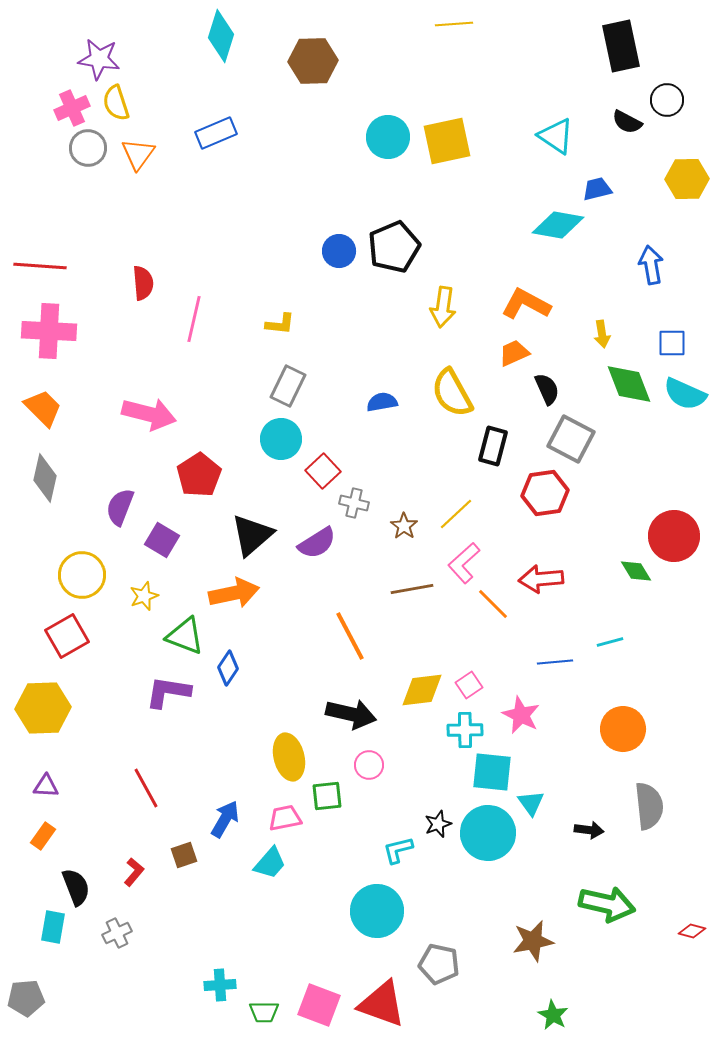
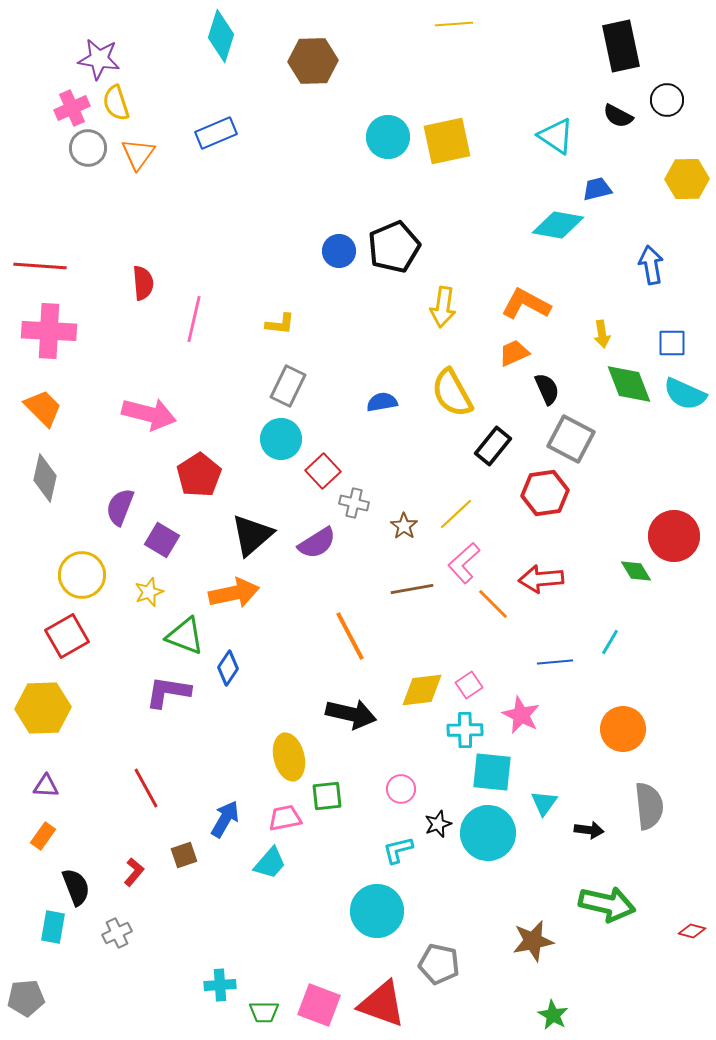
black semicircle at (627, 122): moved 9 px left, 6 px up
black rectangle at (493, 446): rotated 24 degrees clockwise
yellow star at (144, 596): moved 5 px right, 4 px up
cyan line at (610, 642): rotated 44 degrees counterclockwise
pink circle at (369, 765): moved 32 px right, 24 px down
cyan triangle at (531, 803): moved 13 px right; rotated 12 degrees clockwise
